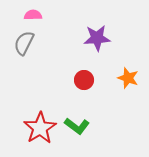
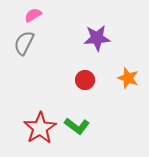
pink semicircle: rotated 30 degrees counterclockwise
red circle: moved 1 px right
